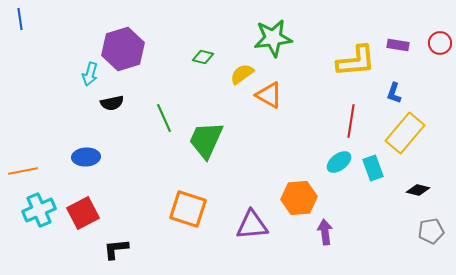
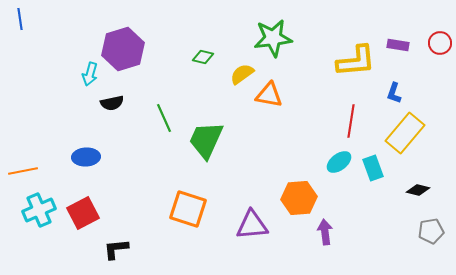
orange triangle: rotated 20 degrees counterclockwise
